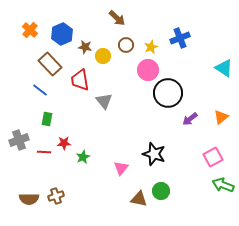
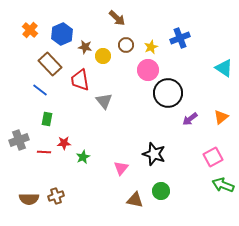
brown triangle: moved 4 px left, 1 px down
